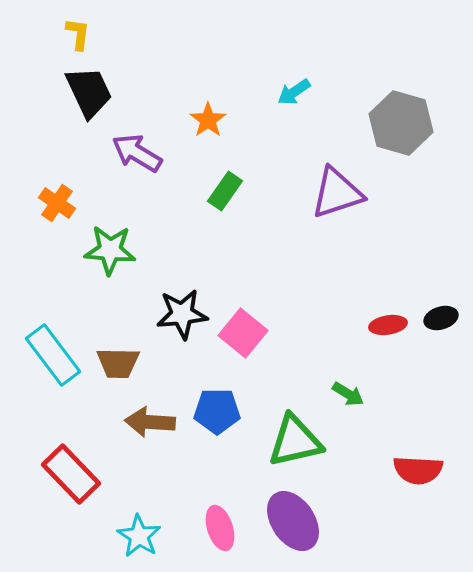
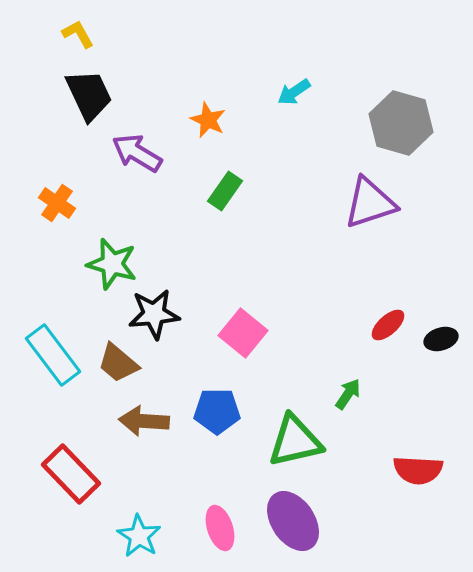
yellow L-shape: rotated 36 degrees counterclockwise
black trapezoid: moved 3 px down
orange star: rotated 12 degrees counterclockwise
purple triangle: moved 33 px right, 10 px down
green star: moved 2 px right, 14 px down; rotated 12 degrees clockwise
black star: moved 28 px left
black ellipse: moved 21 px down
red ellipse: rotated 33 degrees counterclockwise
brown trapezoid: rotated 39 degrees clockwise
green arrow: rotated 88 degrees counterclockwise
brown arrow: moved 6 px left, 1 px up
